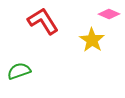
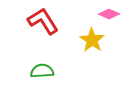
green semicircle: moved 23 px right; rotated 15 degrees clockwise
